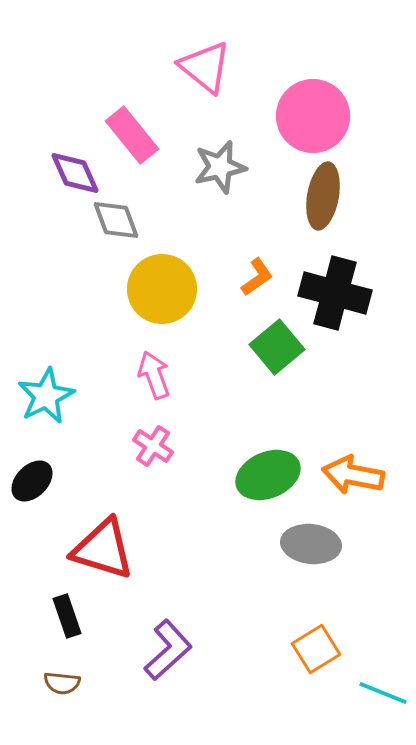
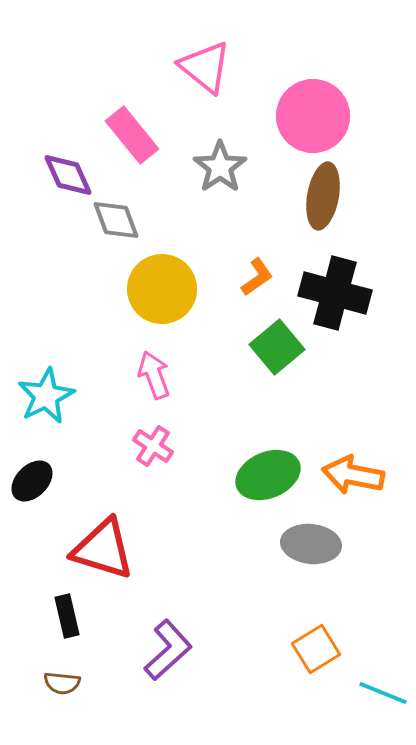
gray star: rotated 22 degrees counterclockwise
purple diamond: moved 7 px left, 2 px down
black rectangle: rotated 6 degrees clockwise
